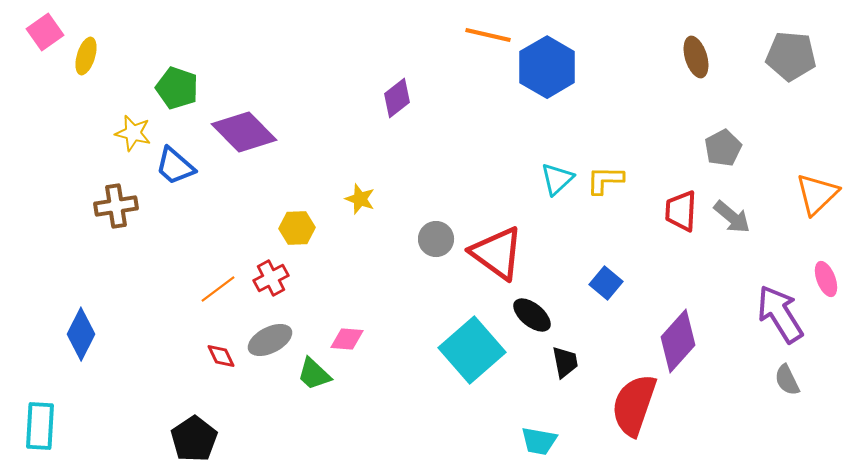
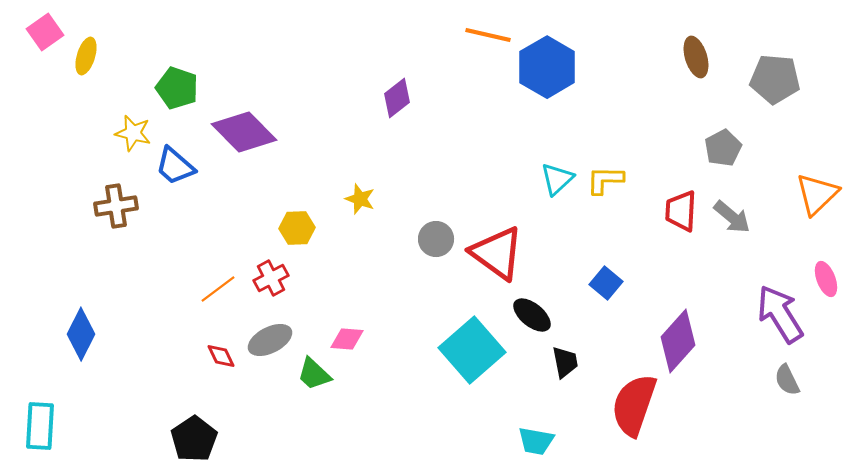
gray pentagon at (791, 56): moved 16 px left, 23 px down
cyan trapezoid at (539, 441): moved 3 px left
